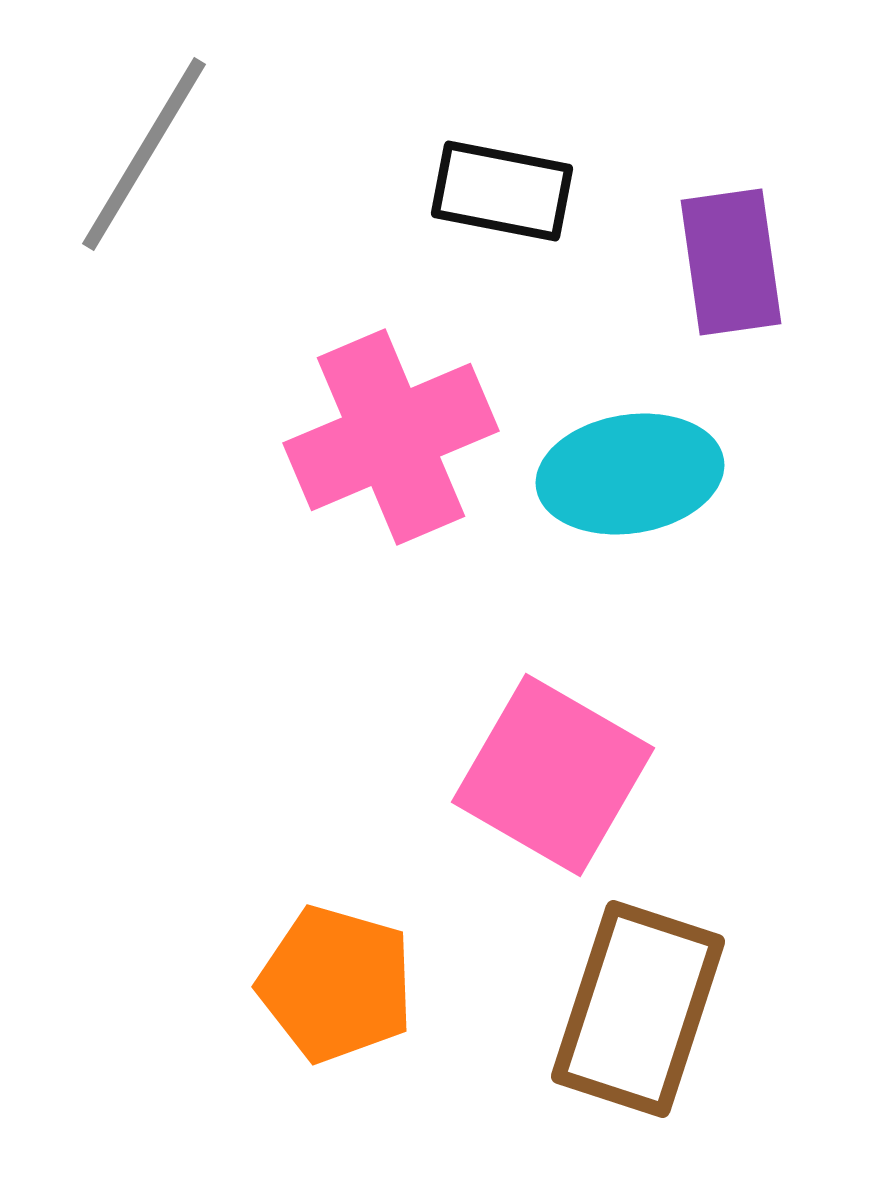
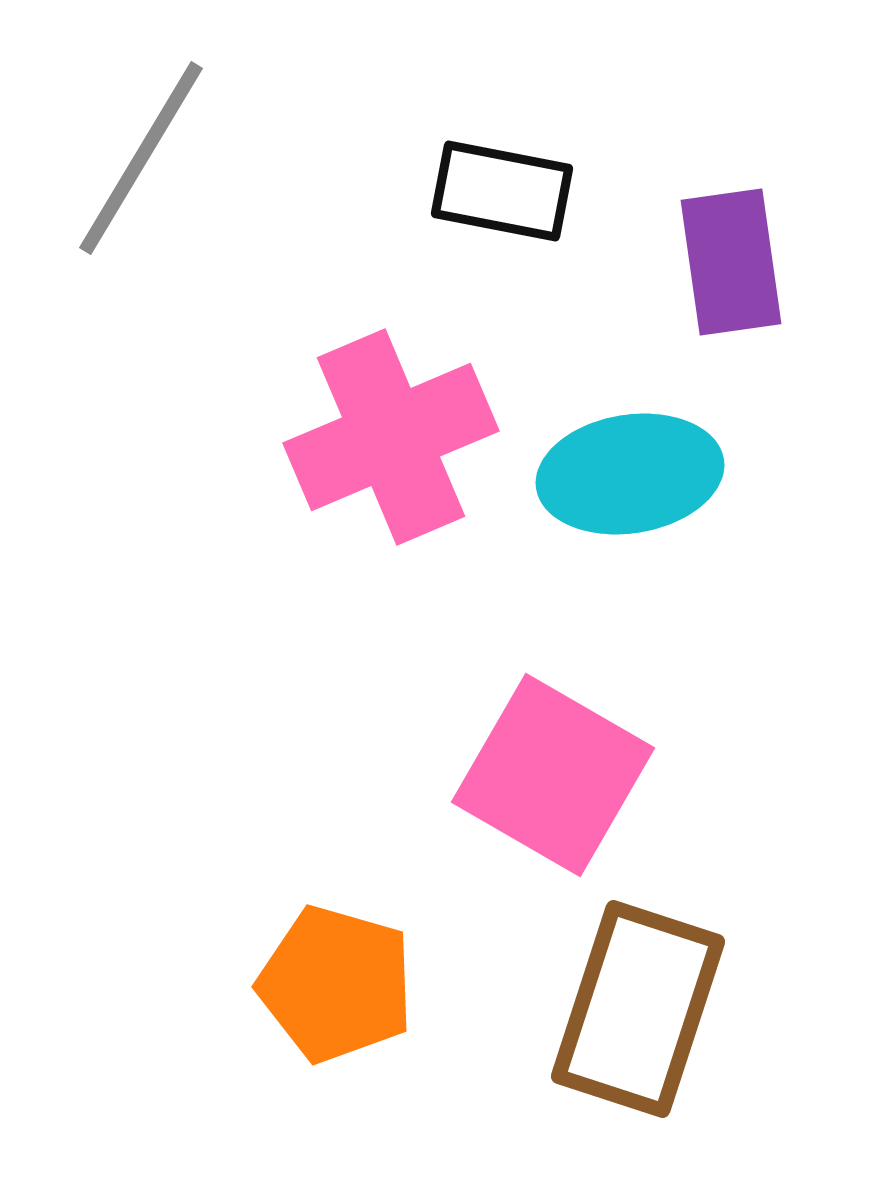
gray line: moved 3 px left, 4 px down
